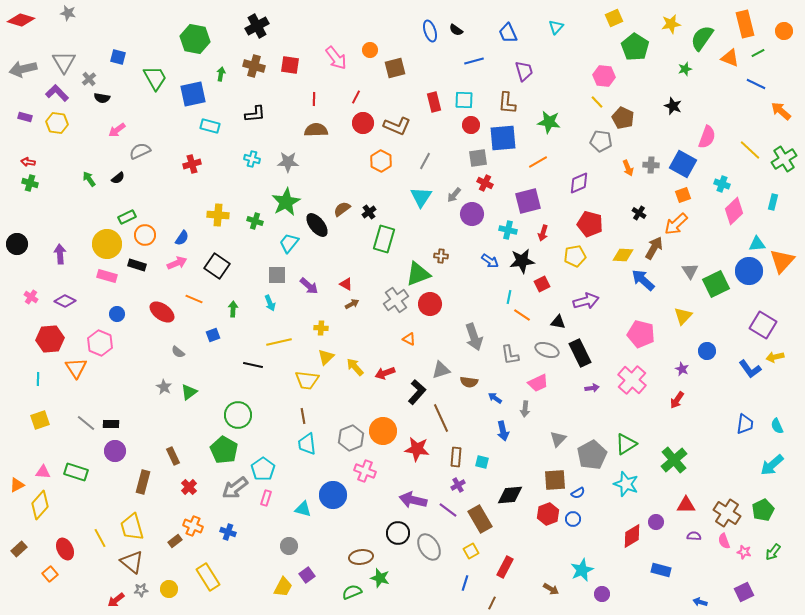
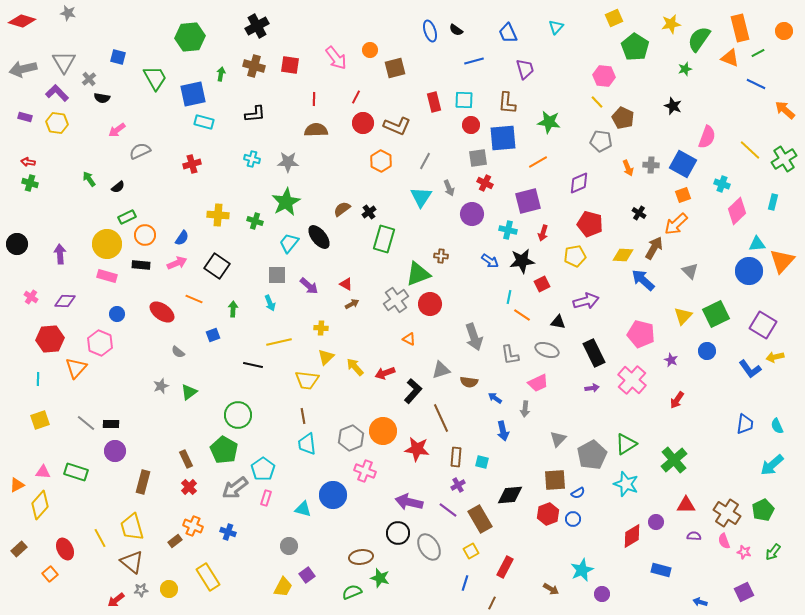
red diamond at (21, 20): moved 1 px right, 1 px down
orange rectangle at (745, 24): moved 5 px left, 4 px down
green semicircle at (702, 38): moved 3 px left, 1 px down
green hexagon at (195, 39): moved 5 px left, 2 px up; rotated 16 degrees counterclockwise
purple trapezoid at (524, 71): moved 1 px right, 2 px up
orange arrow at (781, 111): moved 4 px right, 1 px up
cyan rectangle at (210, 126): moved 6 px left, 4 px up
black semicircle at (118, 178): moved 9 px down
gray arrow at (454, 195): moved 5 px left, 7 px up; rotated 63 degrees counterclockwise
pink diamond at (734, 211): moved 3 px right
black ellipse at (317, 225): moved 2 px right, 12 px down
black rectangle at (137, 265): moved 4 px right; rotated 12 degrees counterclockwise
gray triangle at (690, 271): rotated 12 degrees counterclockwise
green square at (716, 284): moved 30 px down
purple diamond at (65, 301): rotated 25 degrees counterclockwise
black rectangle at (580, 353): moved 14 px right
orange triangle at (76, 368): rotated 15 degrees clockwise
purple star at (682, 369): moved 11 px left, 9 px up
gray star at (164, 387): moved 3 px left, 1 px up; rotated 21 degrees clockwise
black L-shape at (417, 392): moved 4 px left, 1 px up
brown rectangle at (173, 456): moved 13 px right, 3 px down
purple arrow at (413, 500): moved 4 px left, 2 px down
